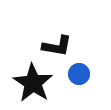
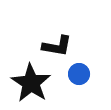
black star: moved 2 px left
